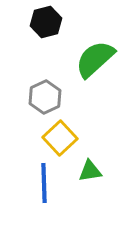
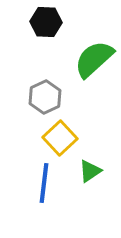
black hexagon: rotated 16 degrees clockwise
green semicircle: moved 1 px left
green triangle: rotated 25 degrees counterclockwise
blue line: rotated 9 degrees clockwise
